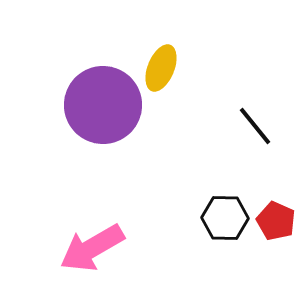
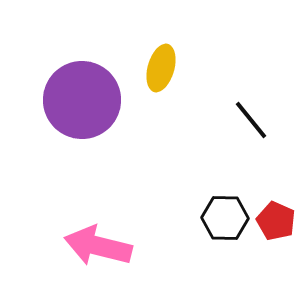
yellow ellipse: rotated 6 degrees counterclockwise
purple circle: moved 21 px left, 5 px up
black line: moved 4 px left, 6 px up
pink arrow: moved 6 px right, 2 px up; rotated 44 degrees clockwise
